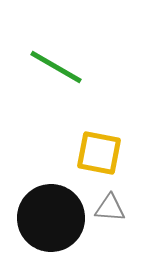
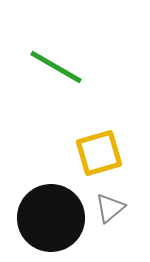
yellow square: rotated 27 degrees counterclockwise
gray triangle: rotated 44 degrees counterclockwise
